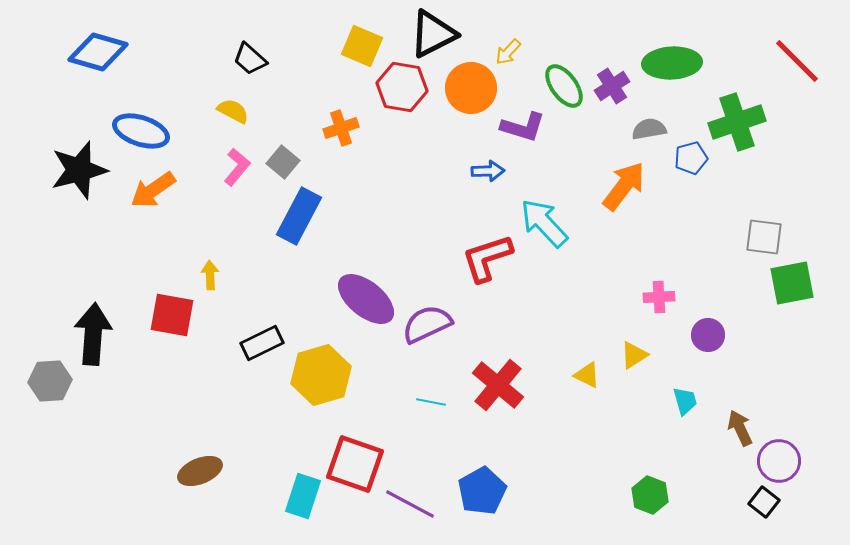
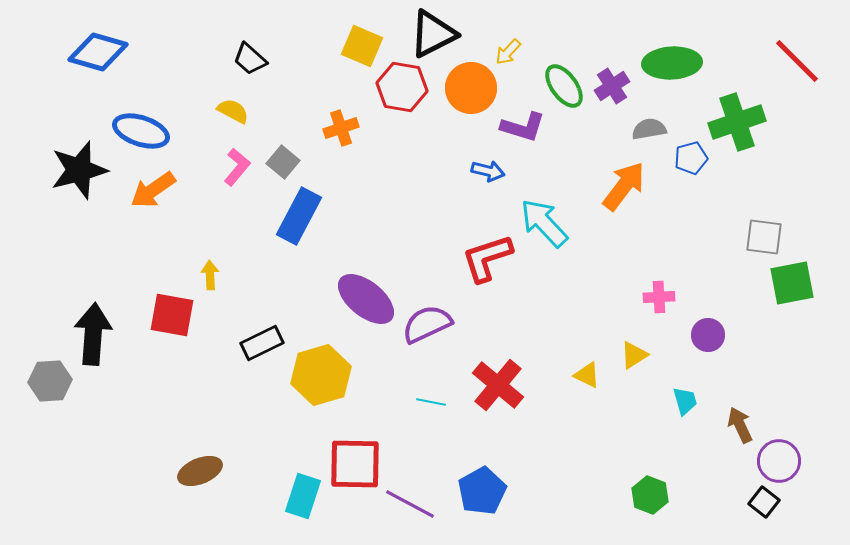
blue arrow at (488, 171): rotated 16 degrees clockwise
brown arrow at (740, 428): moved 3 px up
red square at (355, 464): rotated 18 degrees counterclockwise
